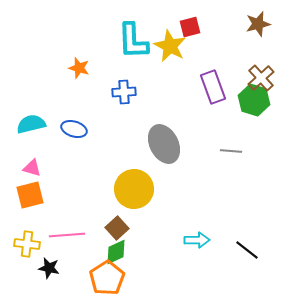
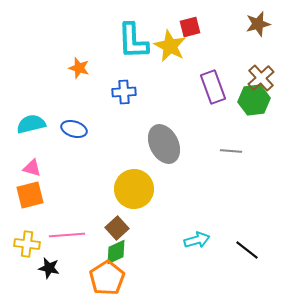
green hexagon: rotated 24 degrees counterclockwise
cyan arrow: rotated 15 degrees counterclockwise
